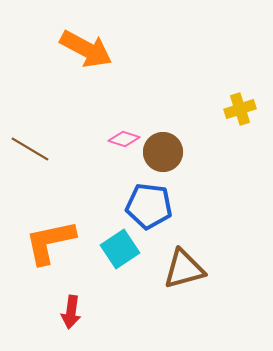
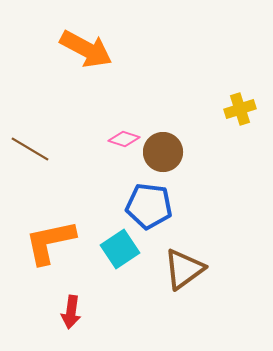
brown triangle: rotated 21 degrees counterclockwise
